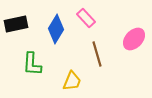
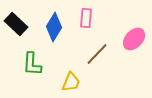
pink rectangle: rotated 48 degrees clockwise
black rectangle: rotated 55 degrees clockwise
blue diamond: moved 2 px left, 2 px up
brown line: rotated 60 degrees clockwise
yellow trapezoid: moved 1 px left, 1 px down
